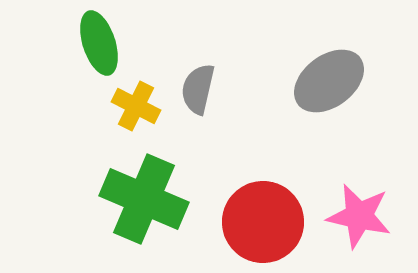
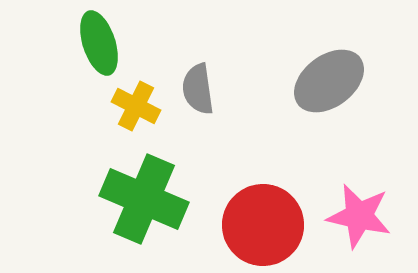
gray semicircle: rotated 21 degrees counterclockwise
red circle: moved 3 px down
